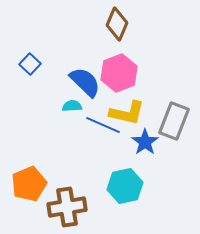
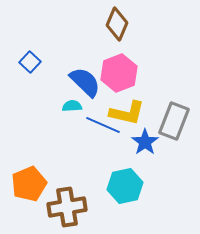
blue square: moved 2 px up
